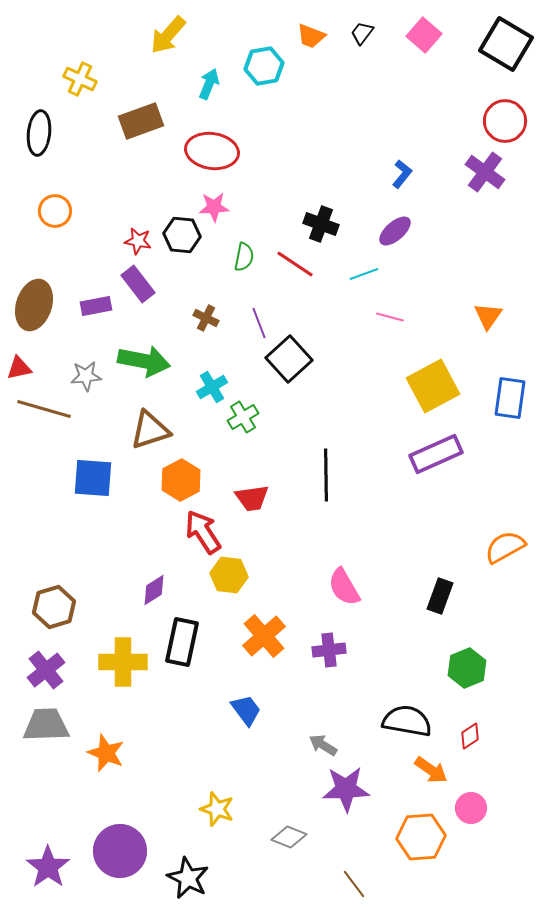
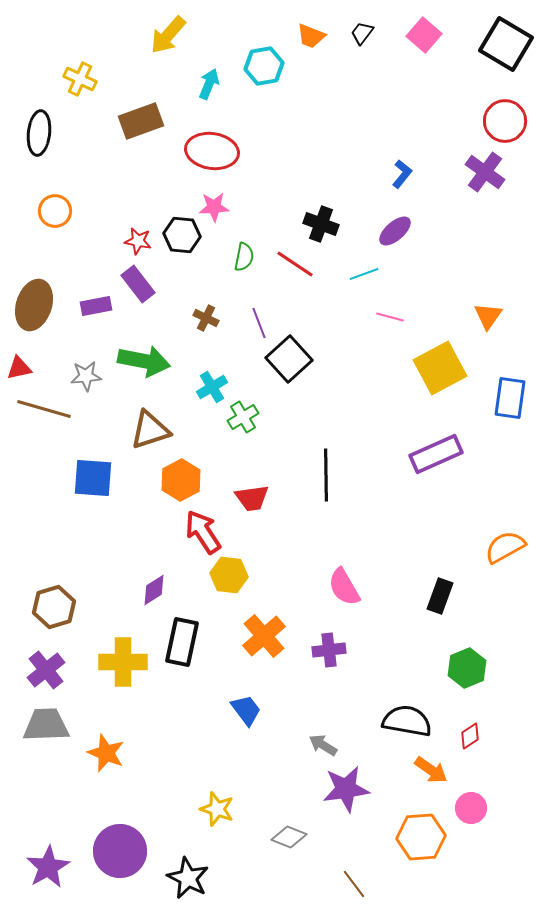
yellow square at (433, 386): moved 7 px right, 18 px up
purple star at (346, 789): rotated 6 degrees counterclockwise
purple star at (48, 867): rotated 6 degrees clockwise
